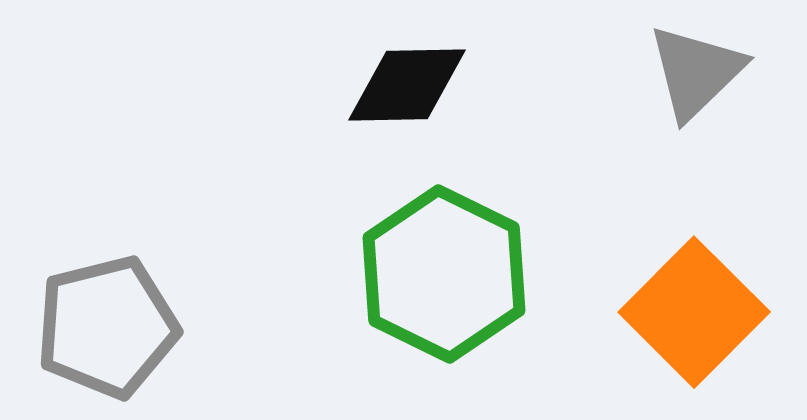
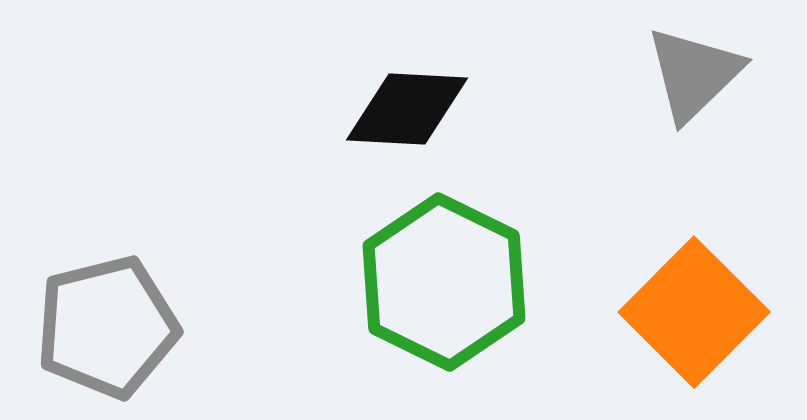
gray triangle: moved 2 px left, 2 px down
black diamond: moved 24 px down; rotated 4 degrees clockwise
green hexagon: moved 8 px down
